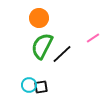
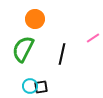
orange circle: moved 4 px left, 1 px down
green semicircle: moved 19 px left, 3 px down
black line: rotated 35 degrees counterclockwise
cyan circle: moved 1 px right, 1 px down
